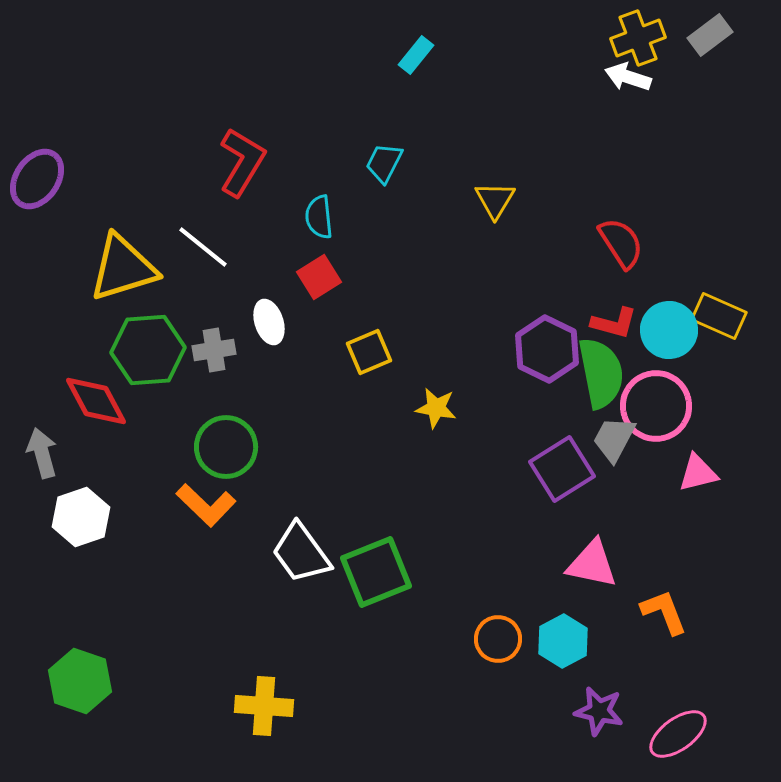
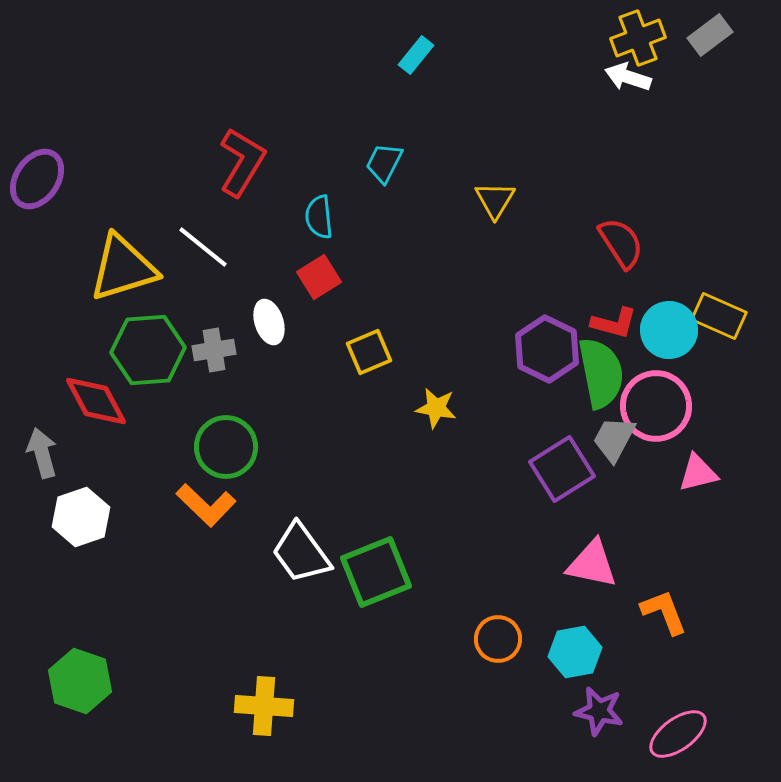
cyan hexagon at (563, 641): moved 12 px right, 11 px down; rotated 18 degrees clockwise
